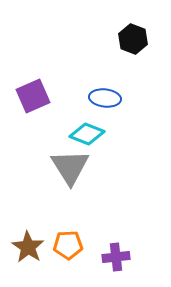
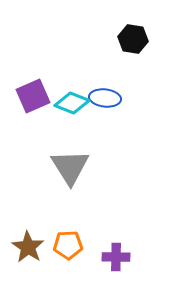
black hexagon: rotated 12 degrees counterclockwise
cyan diamond: moved 15 px left, 31 px up
purple cross: rotated 8 degrees clockwise
